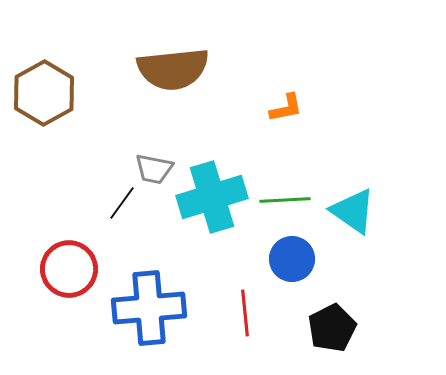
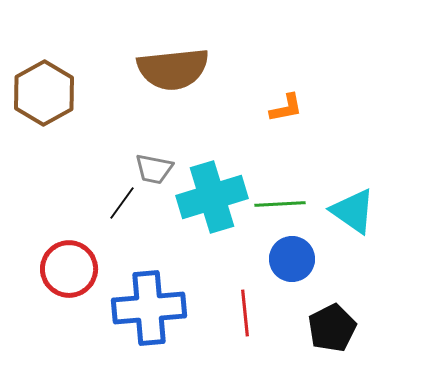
green line: moved 5 px left, 4 px down
